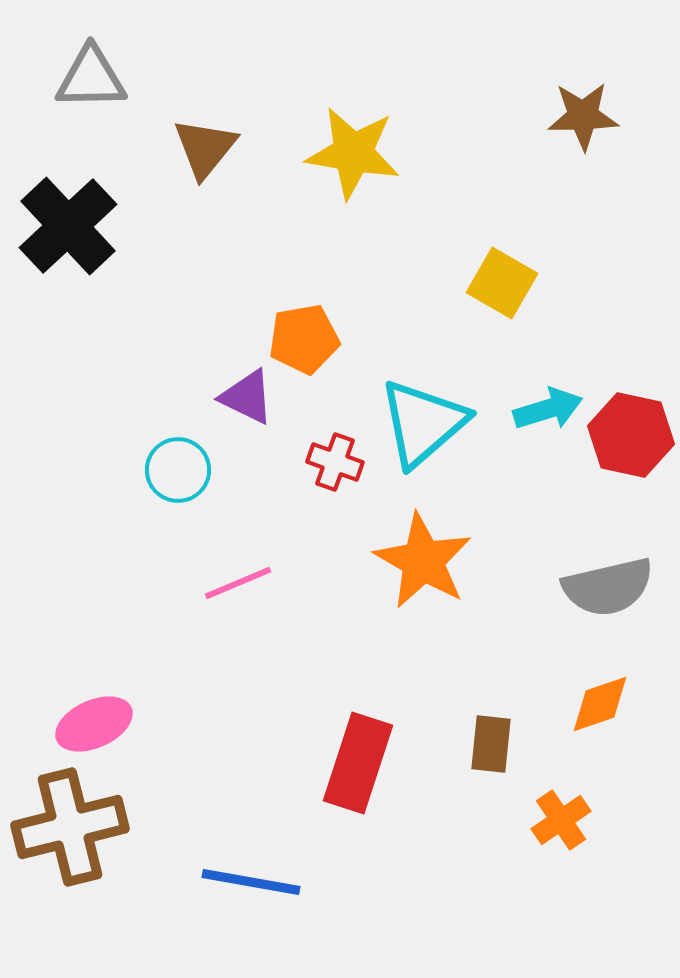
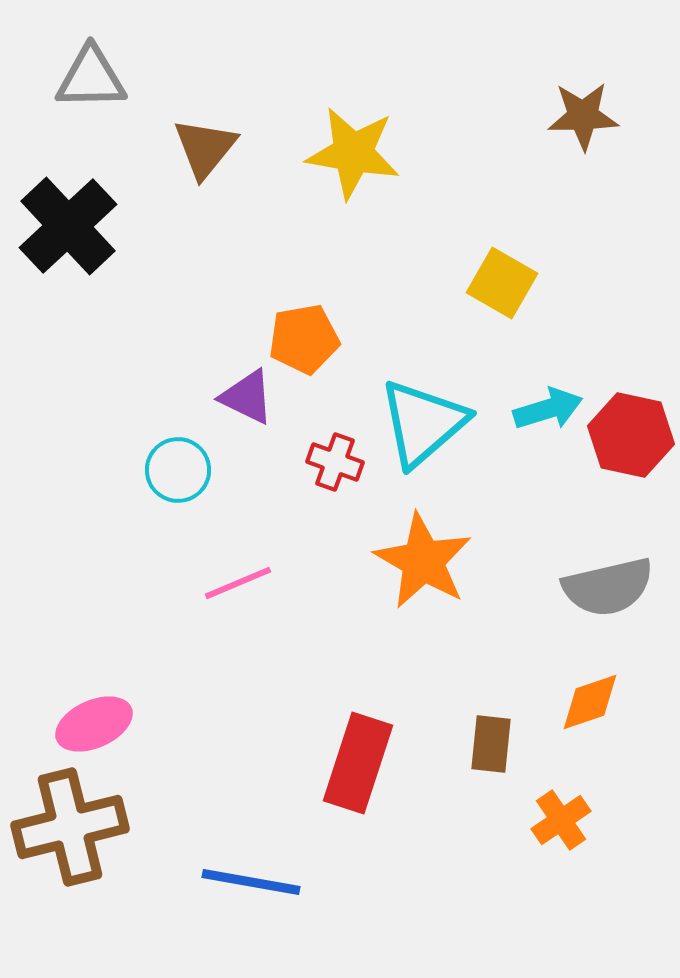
orange diamond: moved 10 px left, 2 px up
